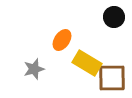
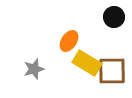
orange ellipse: moved 7 px right, 1 px down
brown square: moved 7 px up
